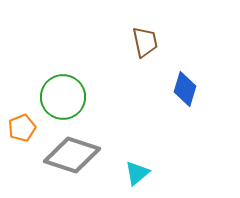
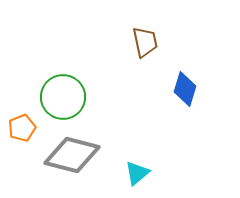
gray diamond: rotated 4 degrees counterclockwise
